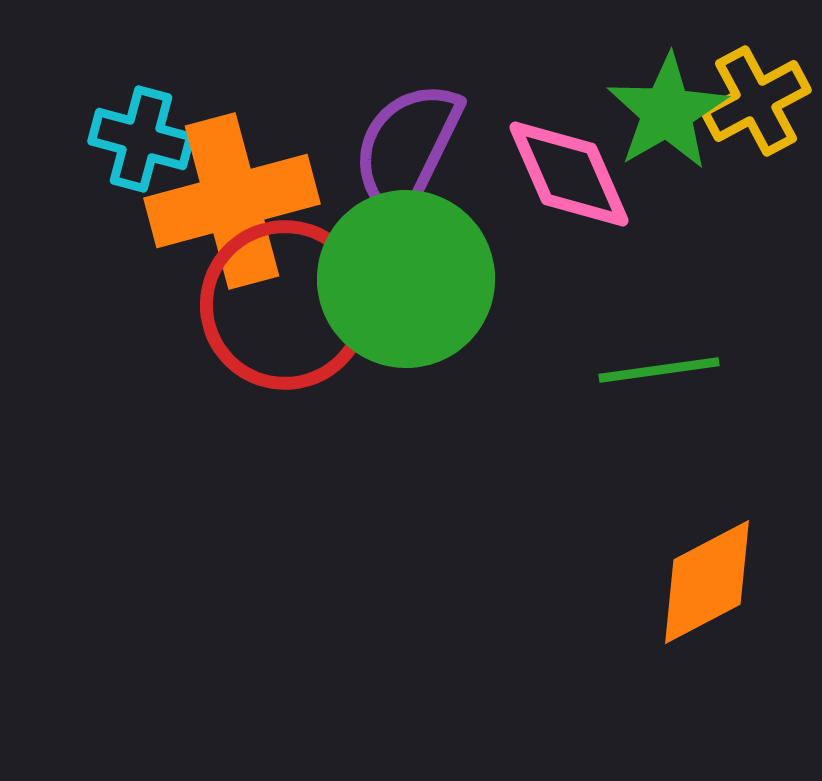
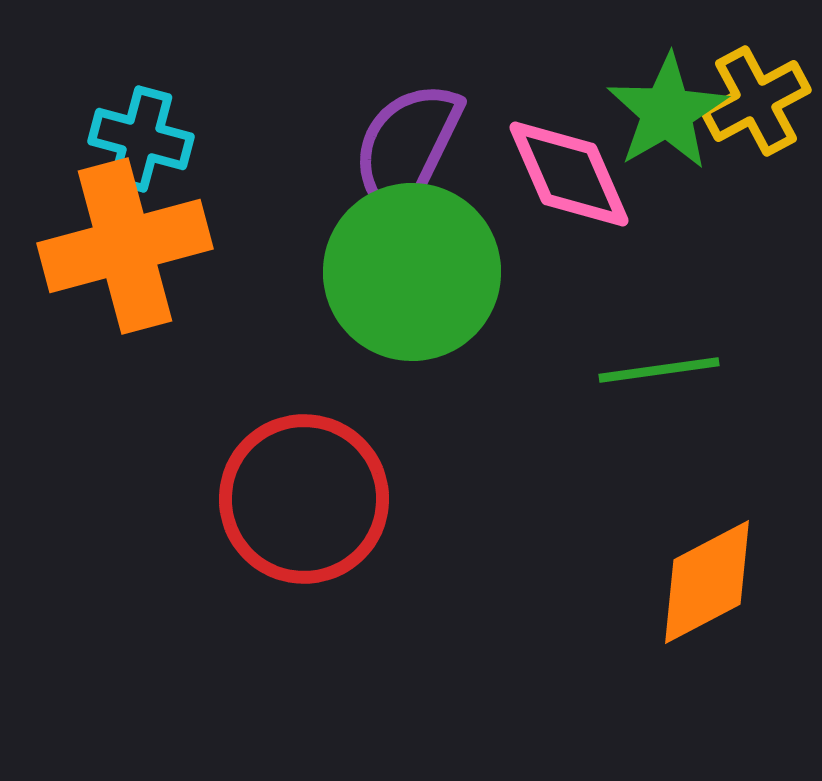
orange cross: moved 107 px left, 45 px down
green circle: moved 6 px right, 7 px up
red circle: moved 19 px right, 194 px down
